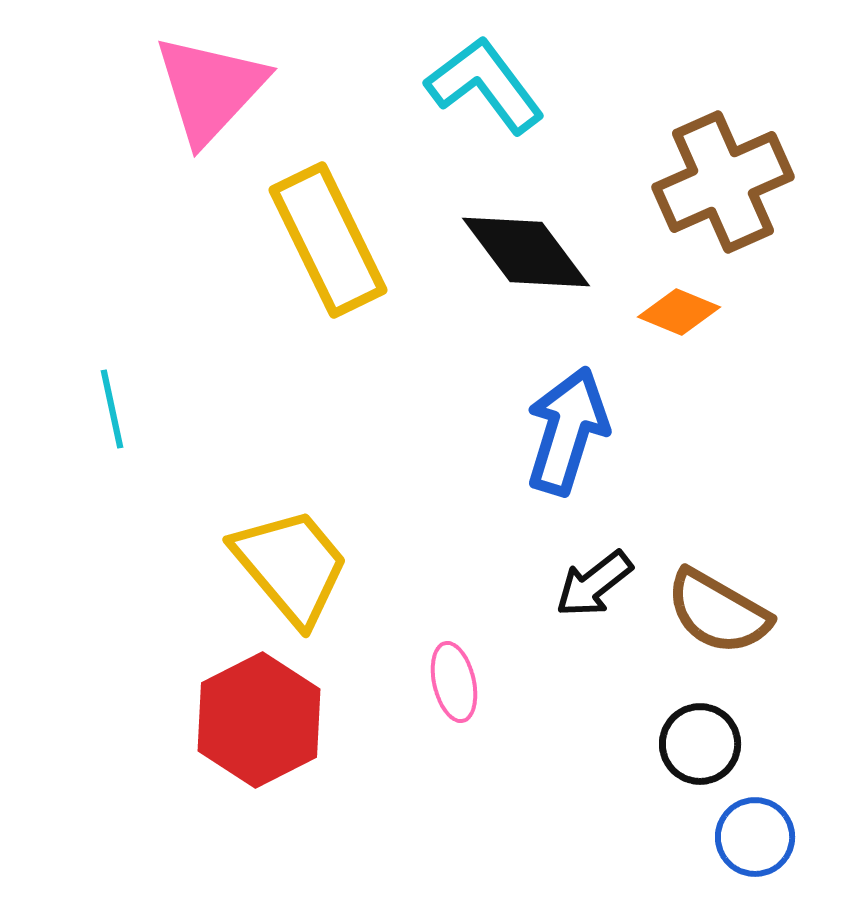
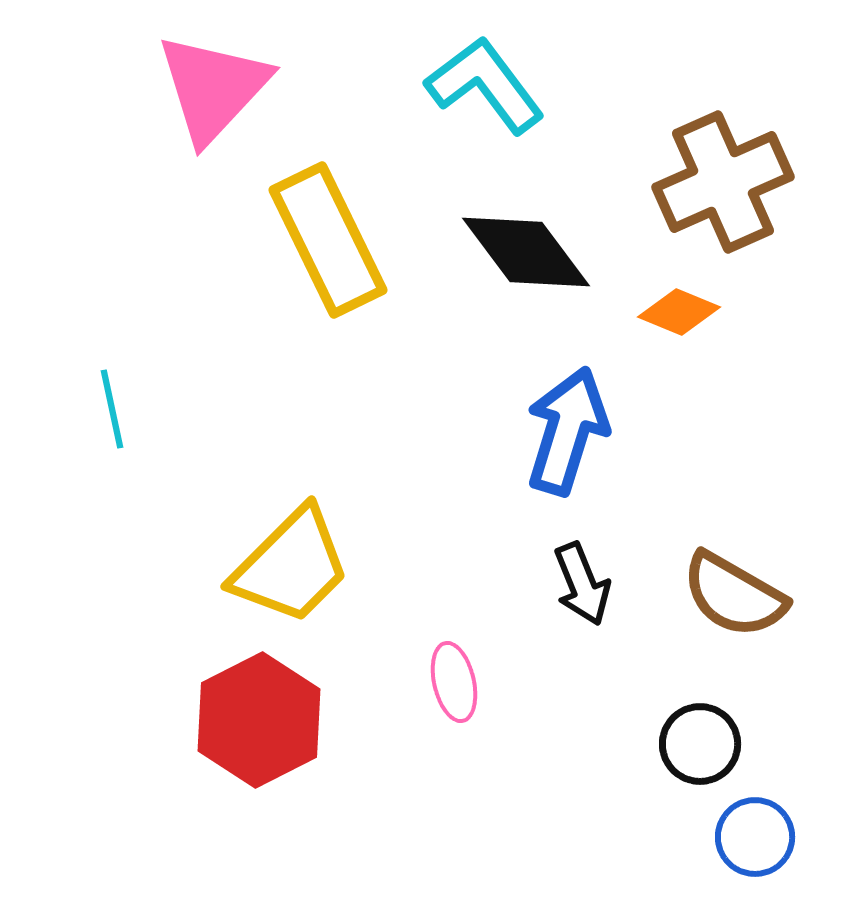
pink triangle: moved 3 px right, 1 px up
yellow trapezoid: rotated 85 degrees clockwise
black arrow: moved 12 px left; rotated 74 degrees counterclockwise
brown semicircle: moved 16 px right, 17 px up
